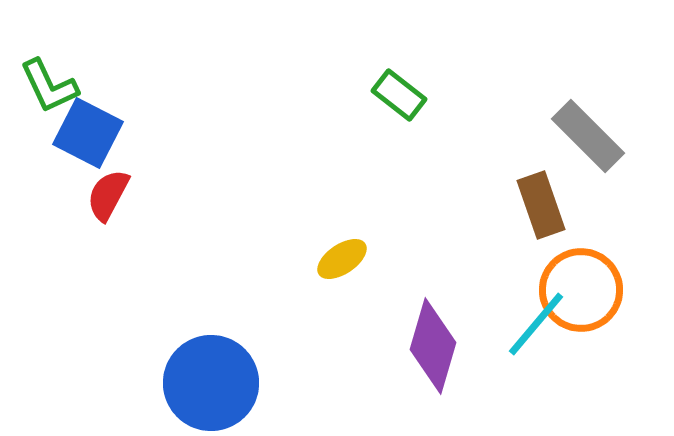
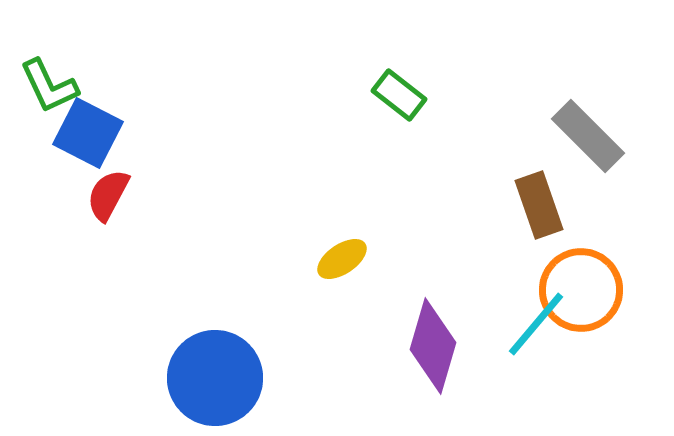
brown rectangle: moved 2 px left
blue circle: moved 4 px right, 5 px up
